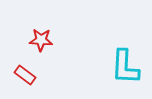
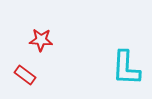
cyan L-shape: moved 1 px right, 1 px down
